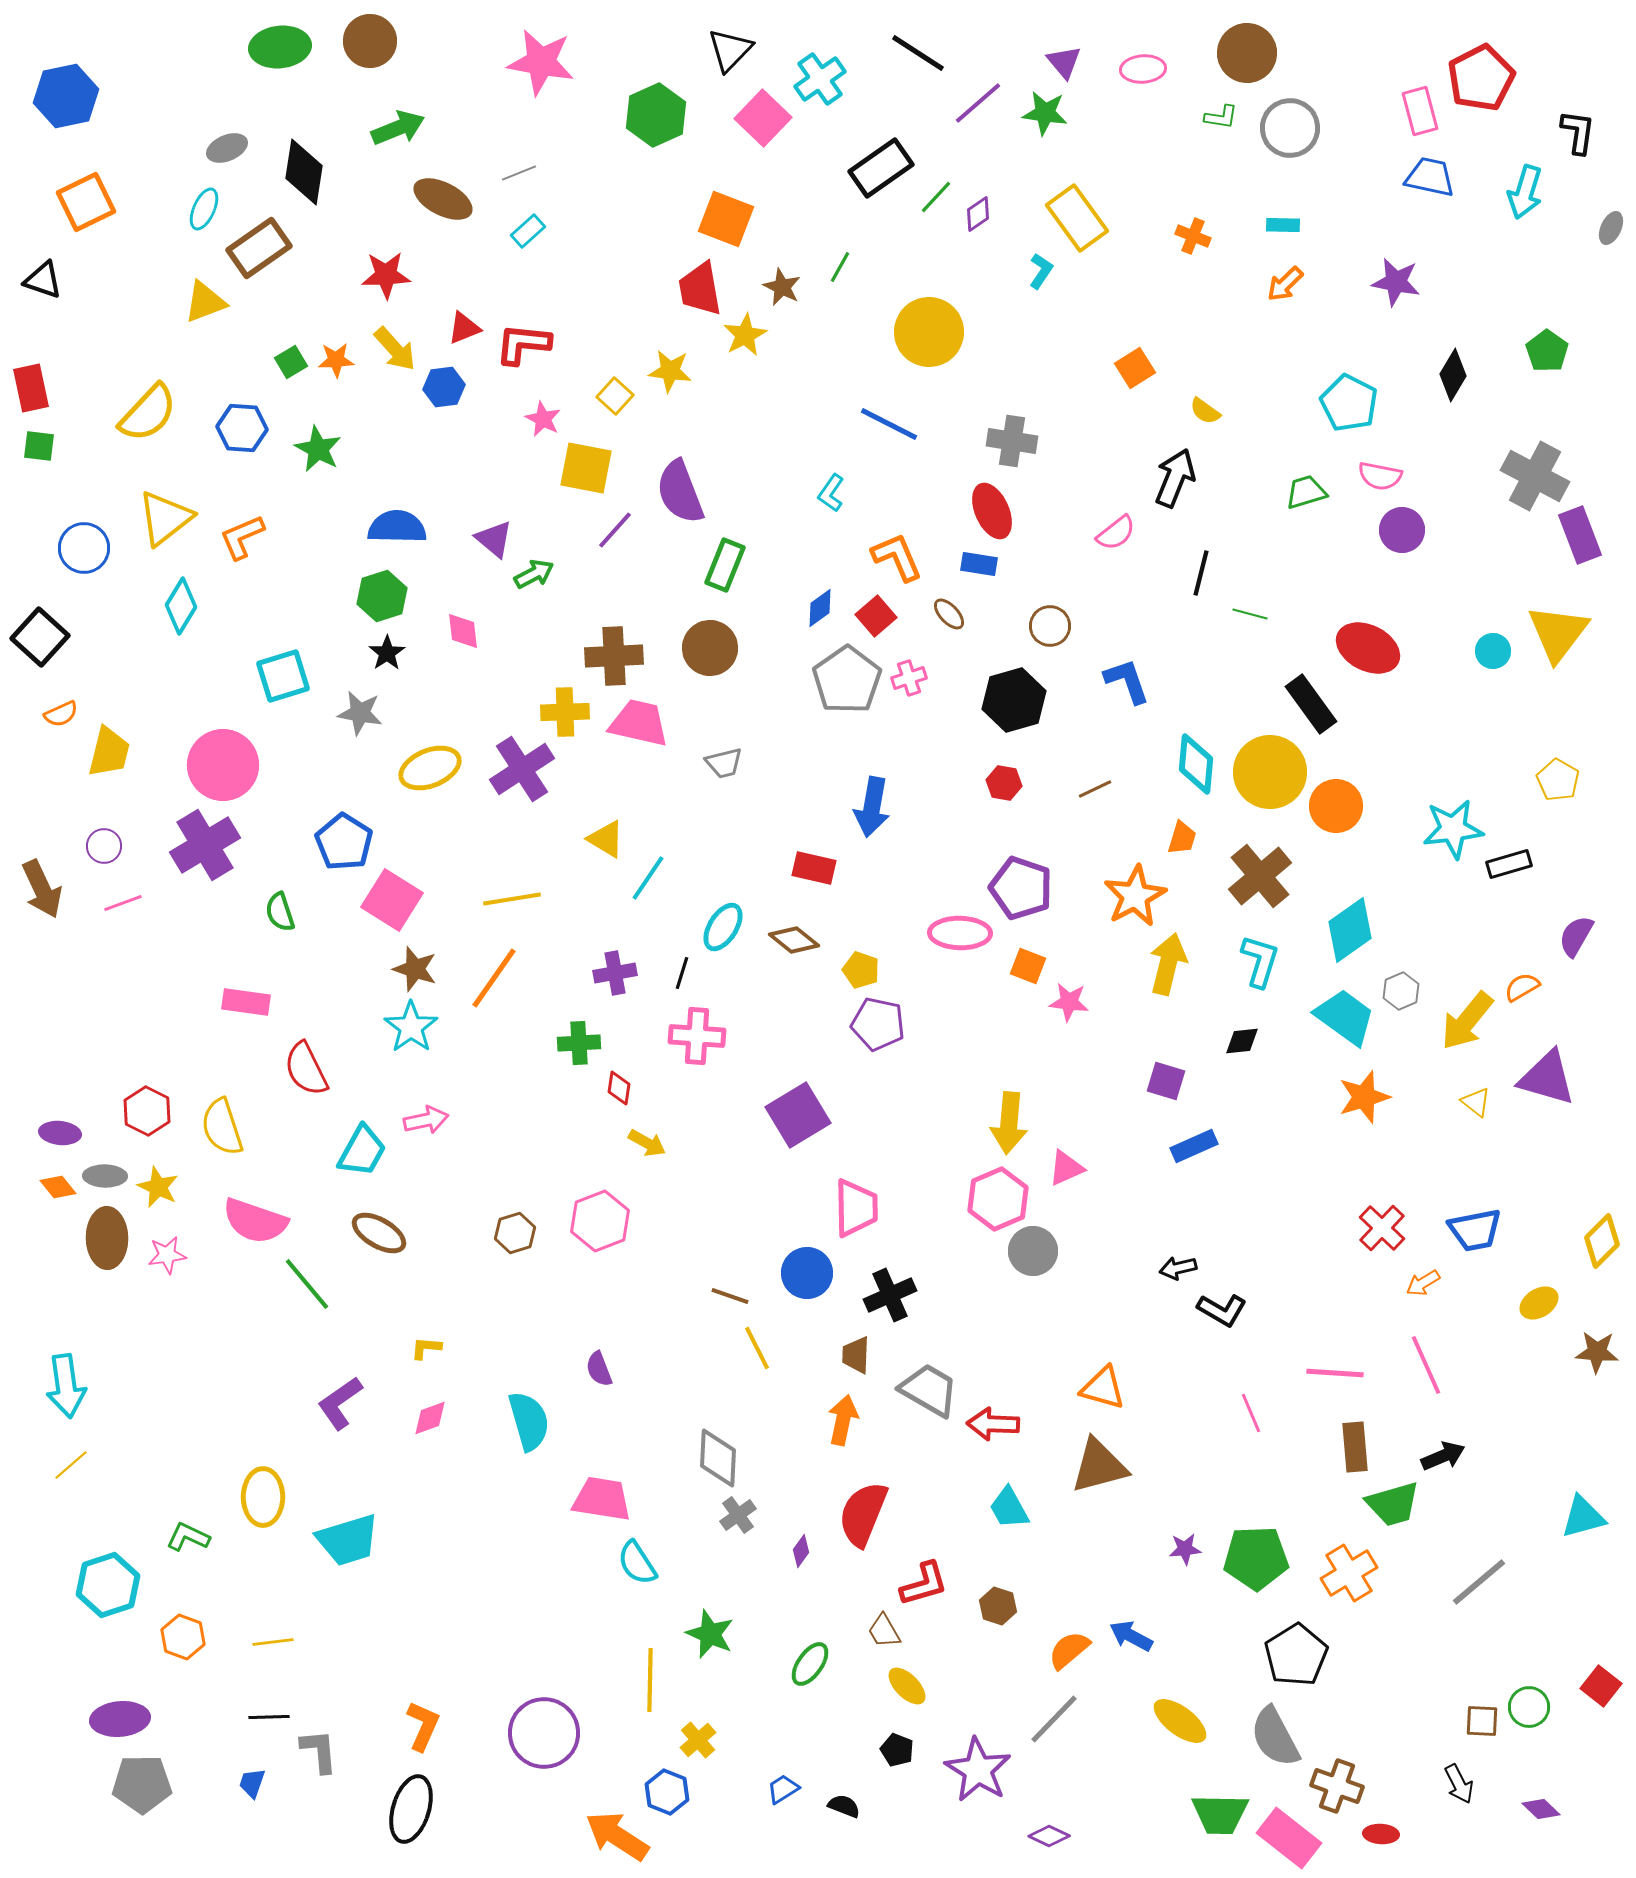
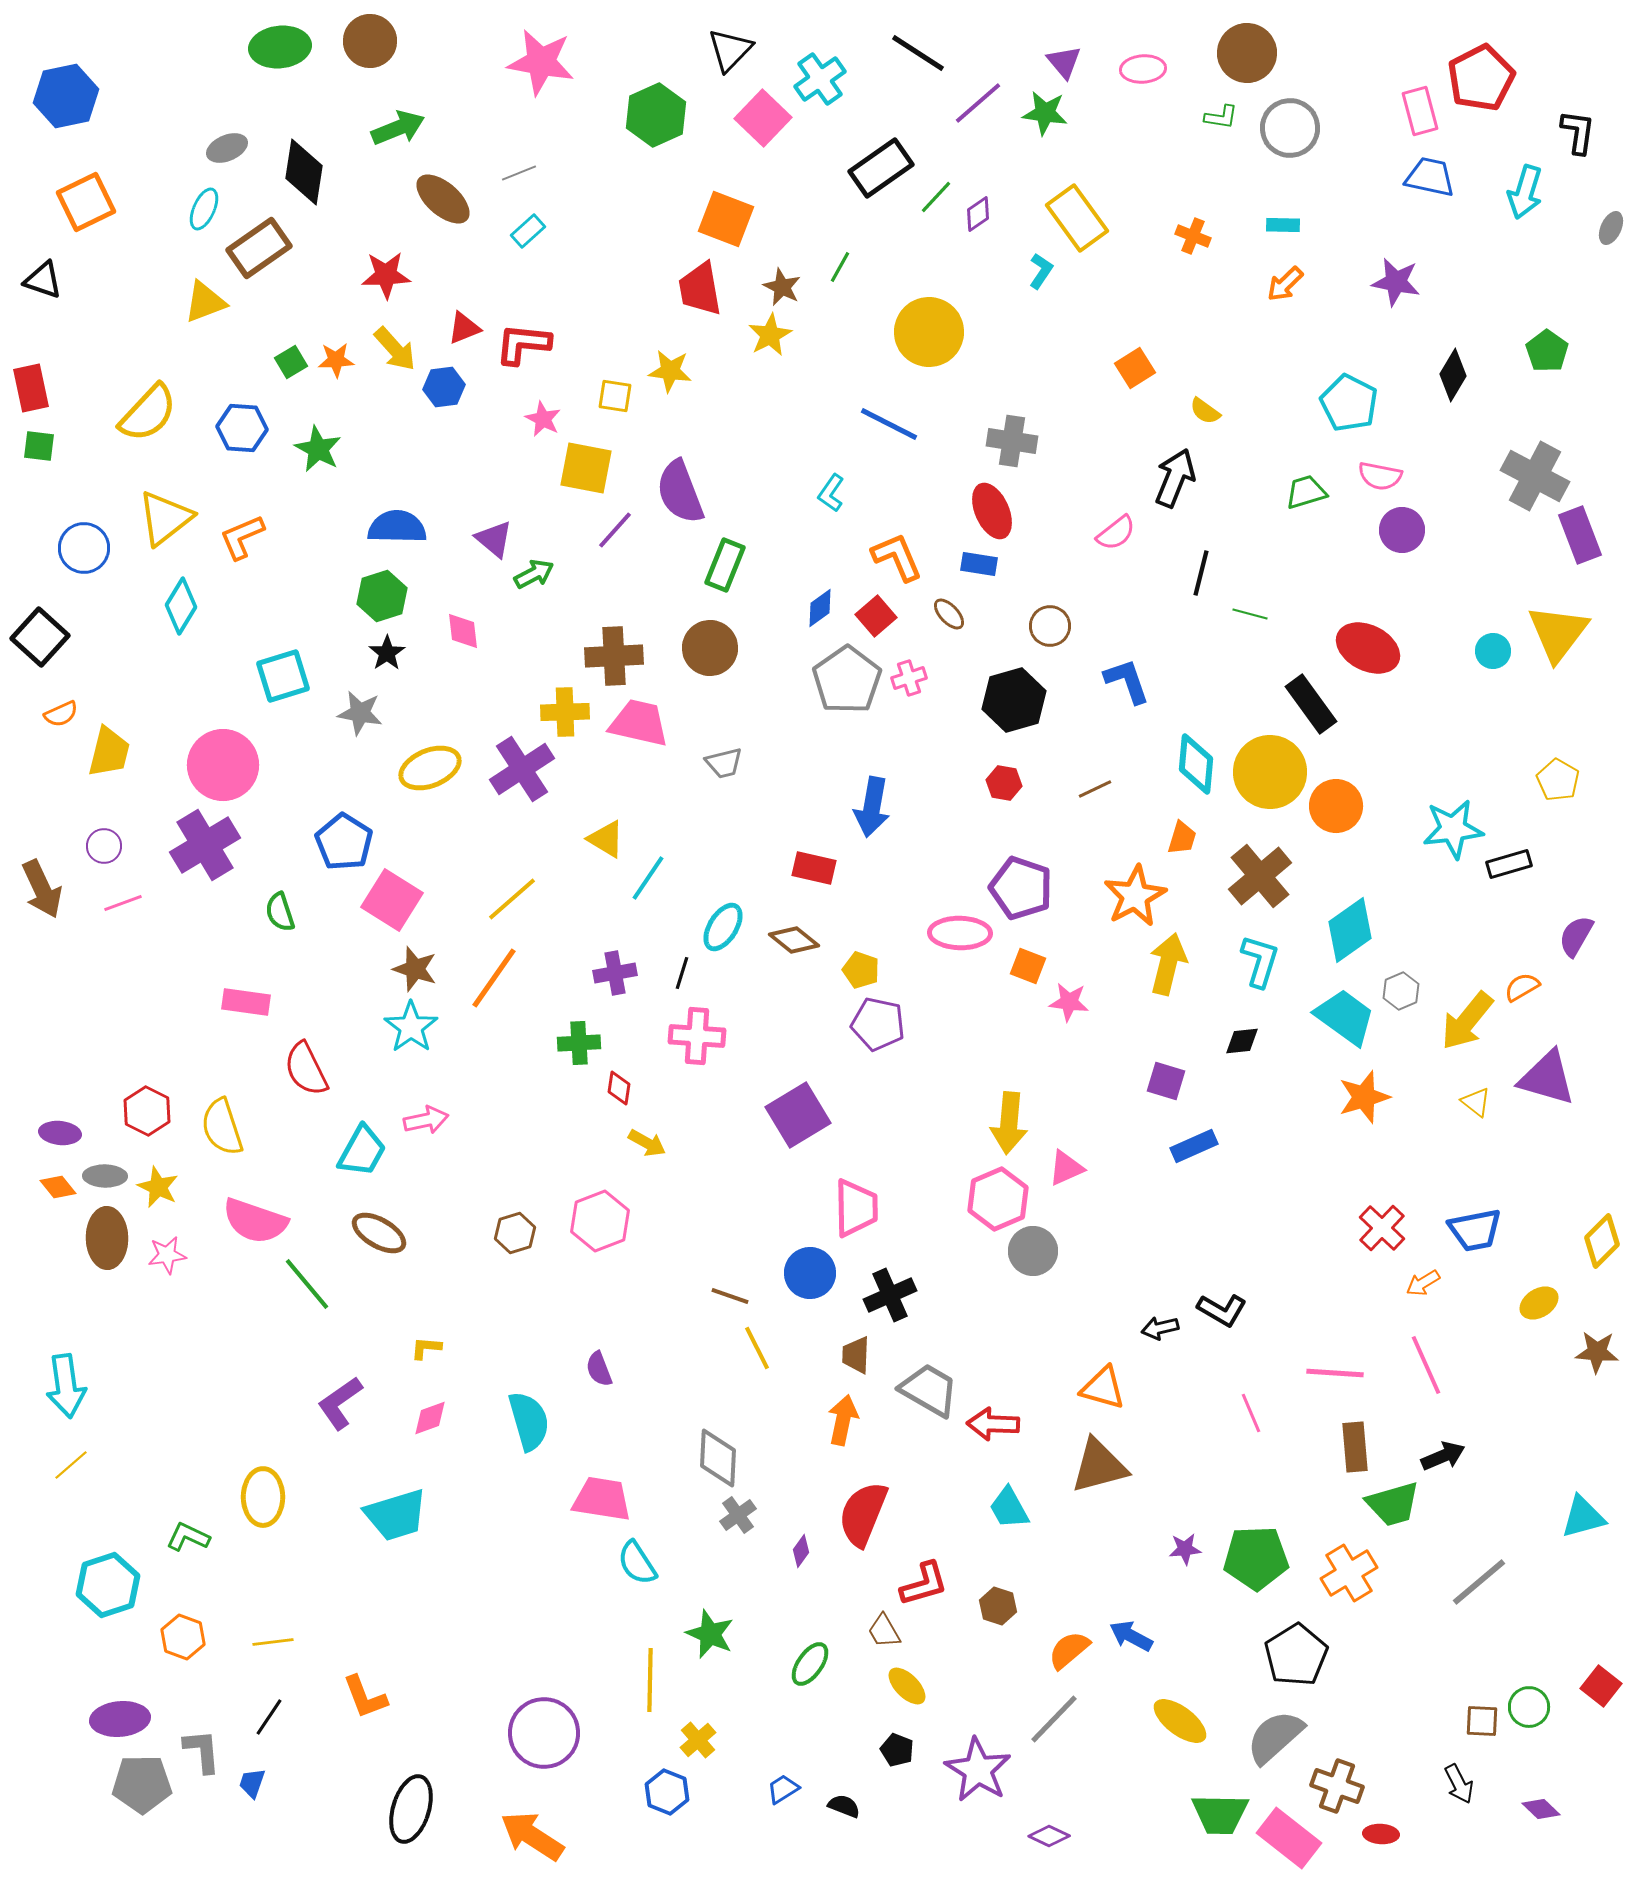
brown ellipse at (443, 199): rotated 14 degrees clockwise
yellow star at (745, 335): moved 25 px right
yellow square at (615, 396): rotated 33 degrees counterclockwise
yellow line at (512, 899): rotated 32 degrees counterclockwise
black arrow at (1178, 1268): moved 18 px left, 60 px down
blue circle at (807, 1273): moved 3 px right
cyan trapezoid at (348, 1540): moved 48 px right, 25 px up
black line at (269, 1717): rotated 54 degrees counterclockwise
orange L-shape at (423, 1726): moved 58 px left, 29 px up; rotated 135 degrees clockwise
gray semicircle at (1275, 1737): rotated 76 degrees clockwise
gray L-shape at (319, 1751): moved 117 px left
orange arrow at (617, 1836): moved 85 px left
